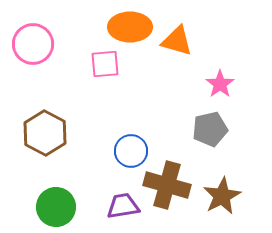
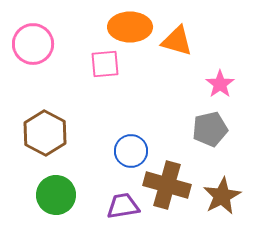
green circle: moved 12 px up
